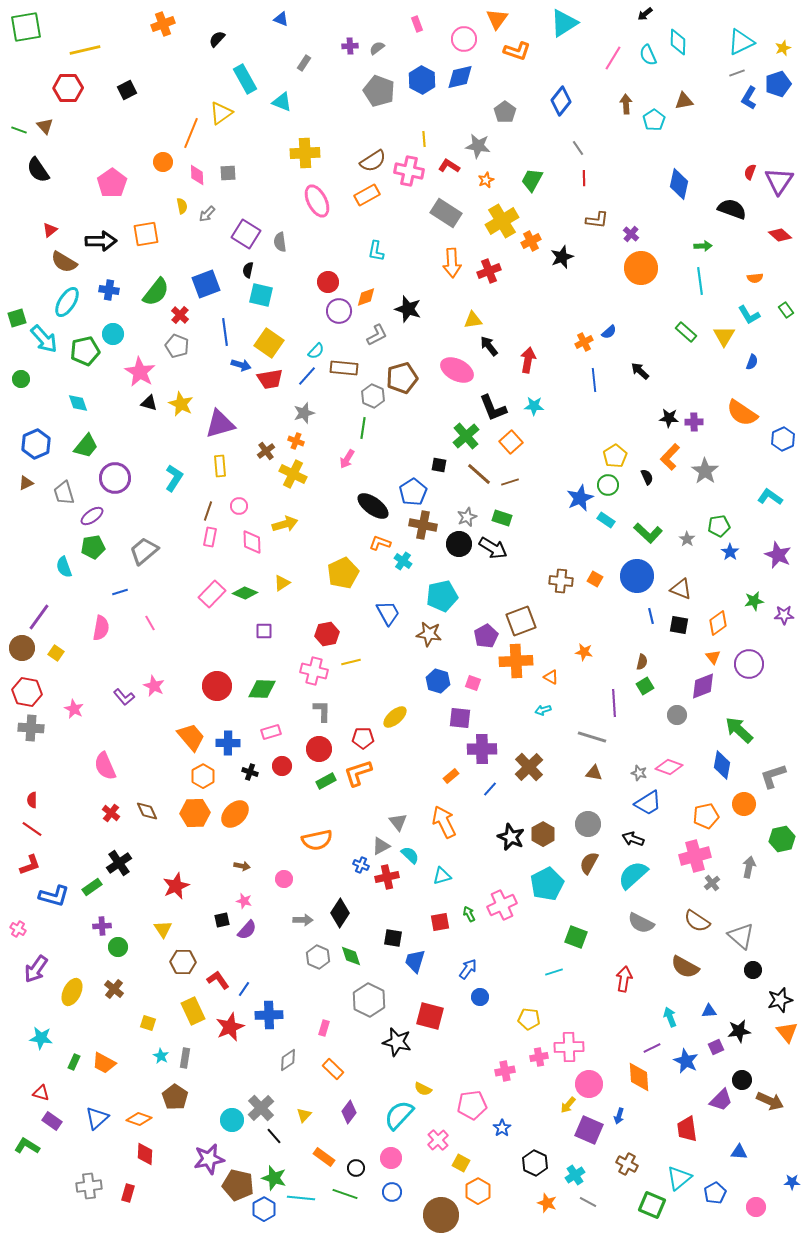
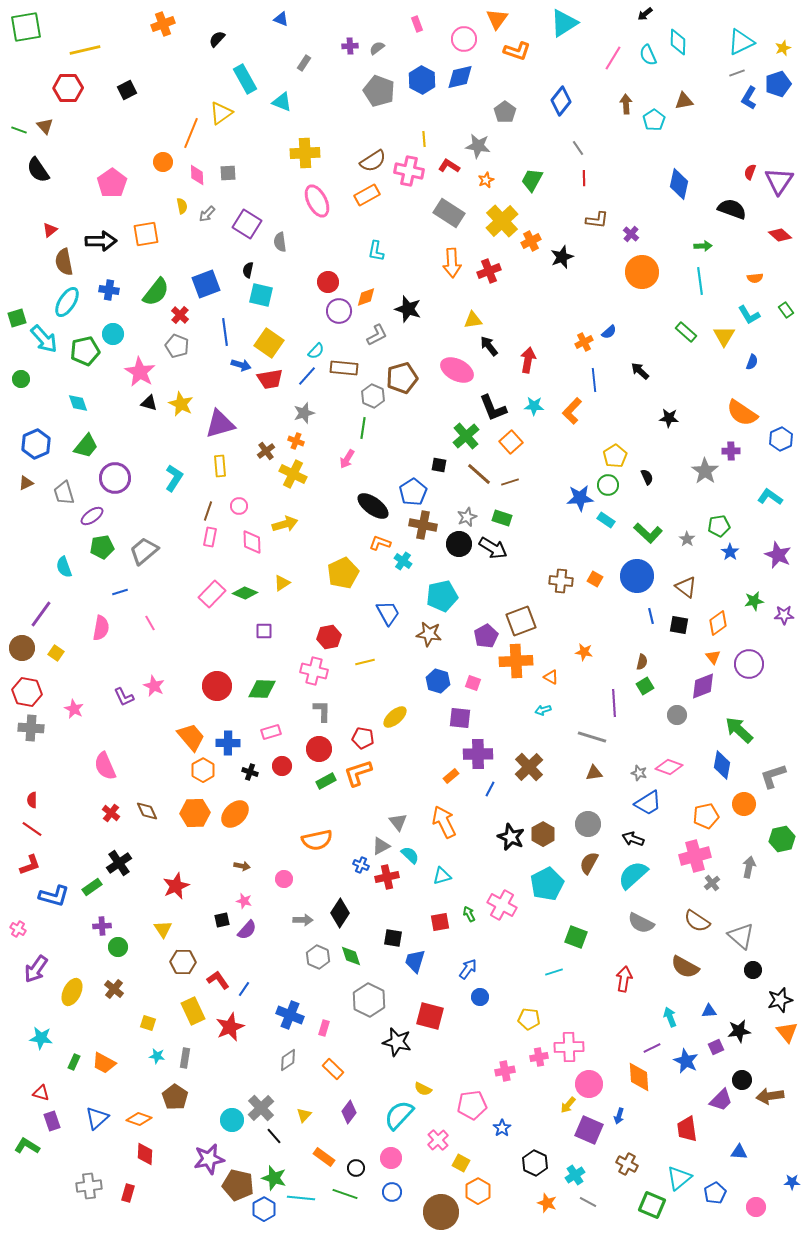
gray rectangle at (446, 213): moved 3 px right
yellow cross at (502, 221): rotated 12 degrees counterclockwise
purple square at (246, 234): moved 1 px right, 10 px up
brown semicircle at (64, 262): rotated 48 degrees clockwise
orange circle at (641, 268): moved 1 px right, 4 px down
purple cross at (694, 422): moved 37 px right, 29 px down
blue hexagon at (783, 439): moved 2 px left
orange L-shape at (670, 457): moved 98 px left, 46 px up
blue star at (580, 498): rotated 20 degrees clockwise
green pentagon at (93, 547): moved 9 px right
brown triangle at (681, 589): moved 5 px right, 2 px up; rotated 15 degrees clockwise
purple line at (39, 617): moved 2 px right, 3 px up
red hexagon at (327, 634): moved 2 px right, 3 px down
yellow line at (351, 662): moved 14 px right
purple L-shape at (124, 697): rotated 15 degrees clockwise
red pentagon at (363, 738): rotated 10 degrees clockwise
purple cross at (482, 749): moved 4 px left, 5 px down
brown triangle at (594, 773): rotated 18 degrees counterclockwise
orange hexagon at (203, 776): moved 6 px up
blue line at (490, 789): rotated 14 degrees counterclockwise
pink cross at (502, 905): rotated 36 degrees counterclockwise
blue cross at (269, 1015): moved 21 px right; rotated 24 degrees clockwise
cyan star at (161, 1056): moved 4 px left; rotated 21 degrees counterclockwise
brown arrow at (770, 1101): moved 5 px up; rotated 148 degrees clockwise
purple rectangle at (52, 1121): rotated 36 degrees clockwise
brown circle at (441, 1215): moved 3 px up
